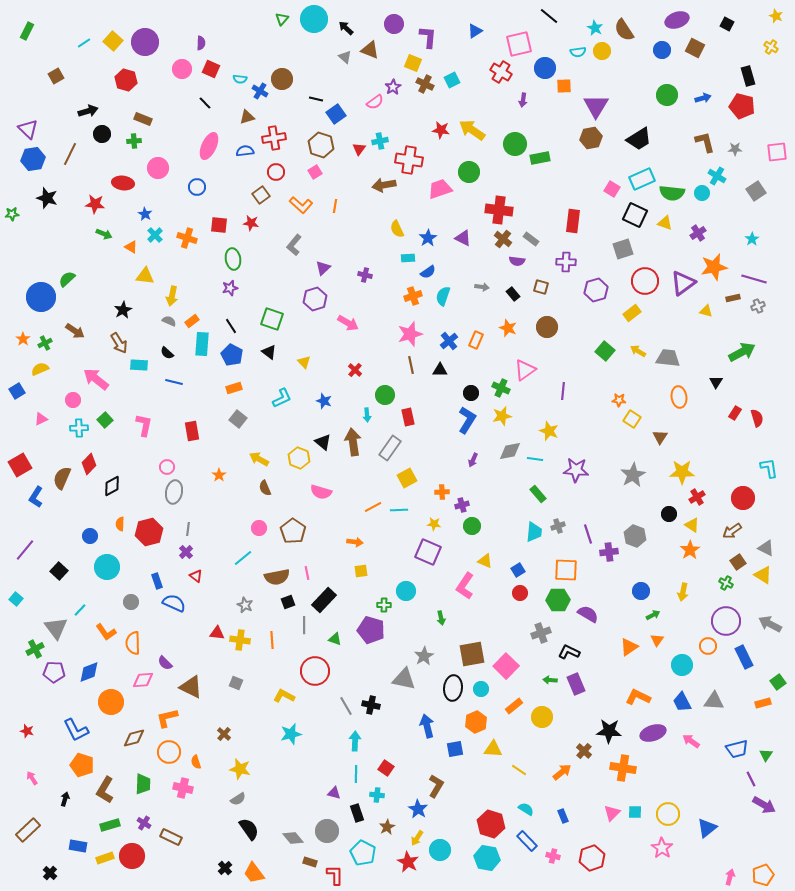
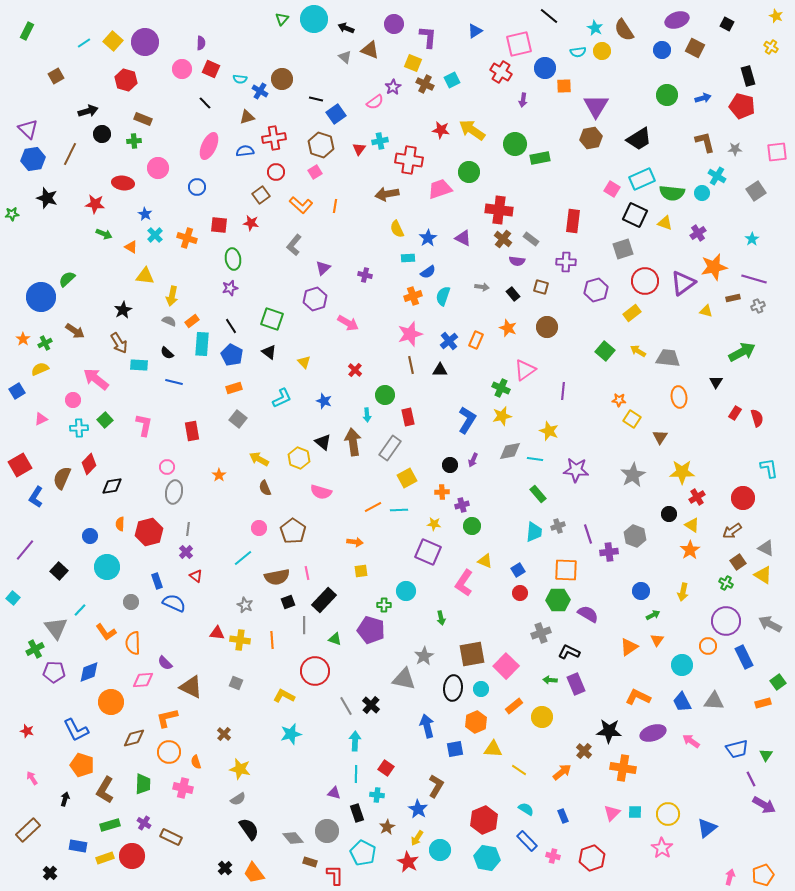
black arrow at (346, 28): rotated 21 degrees counterclockwise
brown arrow at (384, 185): moved 3 px right, 9 px down
black circle at (471, 393): moved 21 px left, 72 px down
black diamond at (112, 486): rotated 20 degrees clockwise
pink L-shape at (465, 586): moved 1 px left, 3 px up
cyan square at (16, 599): moved 3 px left, 1 px up
black cross at (371, 705): rotated 30 degrees clockwise
red hexagon at (491, 824): moved 7 px left, 4 px up; rotated 20 degrees clockwise
